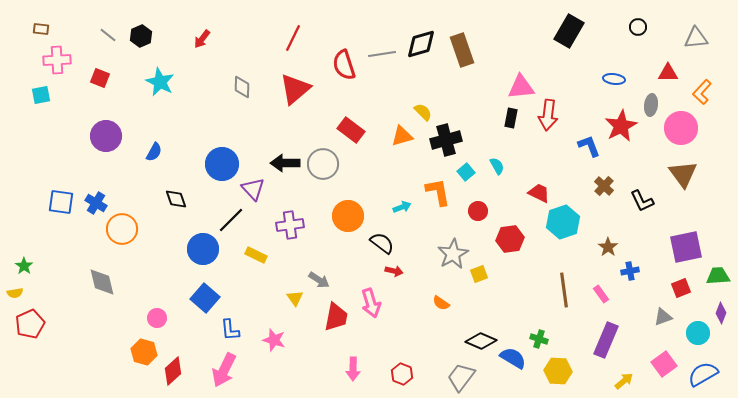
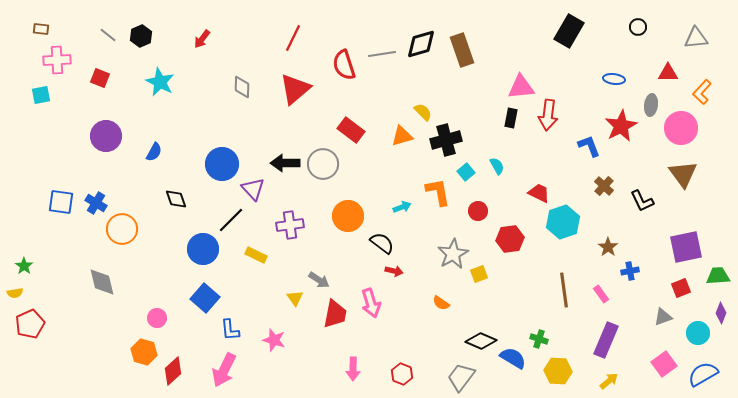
red trapezoid at (336, 317): moved 1 px left, 3 px up
yellow arrow at (624, 381): moved 15 px left
